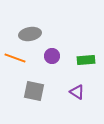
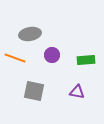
purple circle: moved 1 px up
purple triangle: rotated 21 degrees counterclockwise
